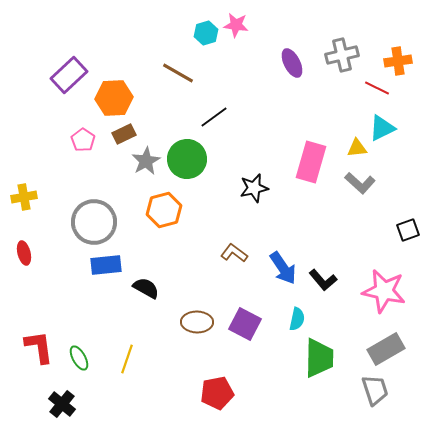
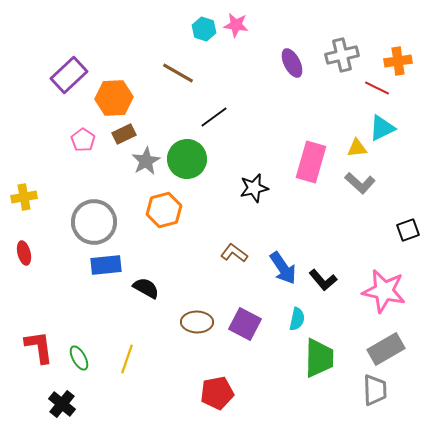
cyan hexagon at (206, 33): moved 2 px left, 4 px up; rotated 25 degrees counterclockwise
gray trapezoid at (375, 390): rotated 16 degrees clockwise
